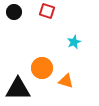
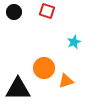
orange circle: moved 2 px right
orange triangle: rotated 35 degrees counterclockwise
